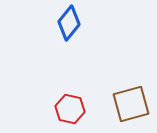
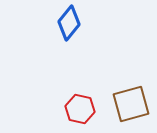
red hexagon: moved 10 px right
